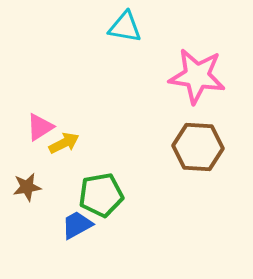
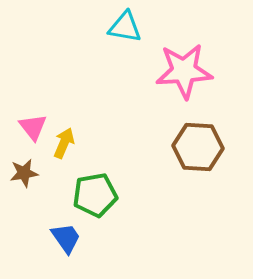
pink star: moved 13 px left, 5 px up; rotated 12 degrees counterclockwise
pink triangle: moved 7 px left; rotated 36 degrees counterclockwise
yellow arrow: rotated 40 degrees counterclockwise
brown star: moved 3 px left, 14 px up
green pentagon: moved 6 px left
blue trapezoid: moved 11 px left, 13 px down; rotated 84 degrees clockwise
